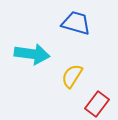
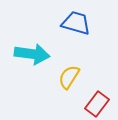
yellow semicircle: moved 3 px left, 1 px down
